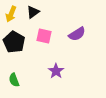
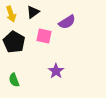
yellow arrow: rotated 42 degrees counterclockwise
purple semicircle: moved 10 px left, 12 px up
